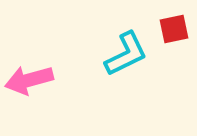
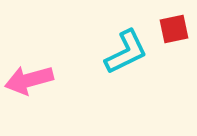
cyan L-shape: moved 2 px up
